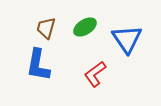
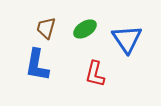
green ellipse: moved 2 px down
blue L-shape: moved 1 px left
red L-shape: rotated 40 degrees counterclockwise
